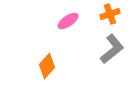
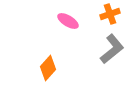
pink ellipse: rotated 65 degrees clockwise
orange diamond: moved 1 px right, 2 px down
